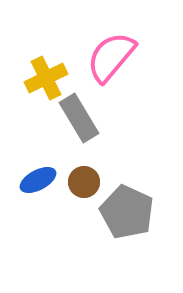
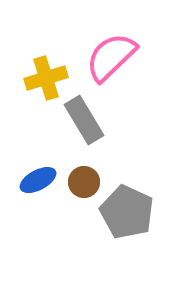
pink semicircle: rotated 6 degrees clockwise
yellow cross: rotated 9 degrees clockwise
gray rectangle: moved 5 px right, 2 px down
